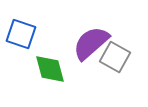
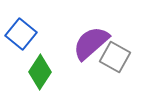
blue square: rotated 20 degrees clockwise
green diamond: moved 10 px left, 3 px down; rotated 48 degrees clockwise
